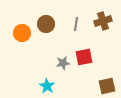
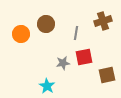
gray line: moved 9 px down
orange circle: moved 1 px left, 1 px down
brown square: moved 11 px up
